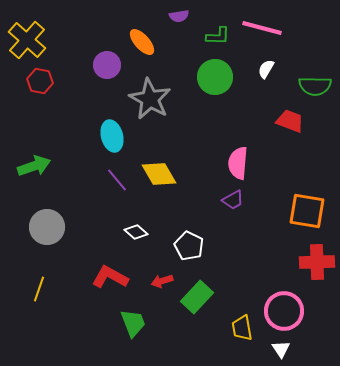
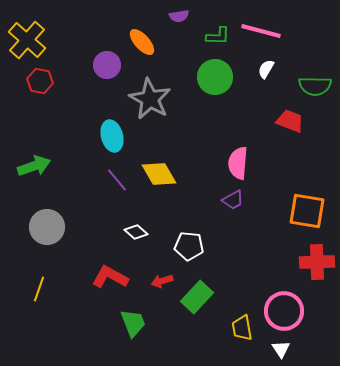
pink line: moved 1 px left, 3 px down
white pentagon: rotated 20 degrees counterclockwise
